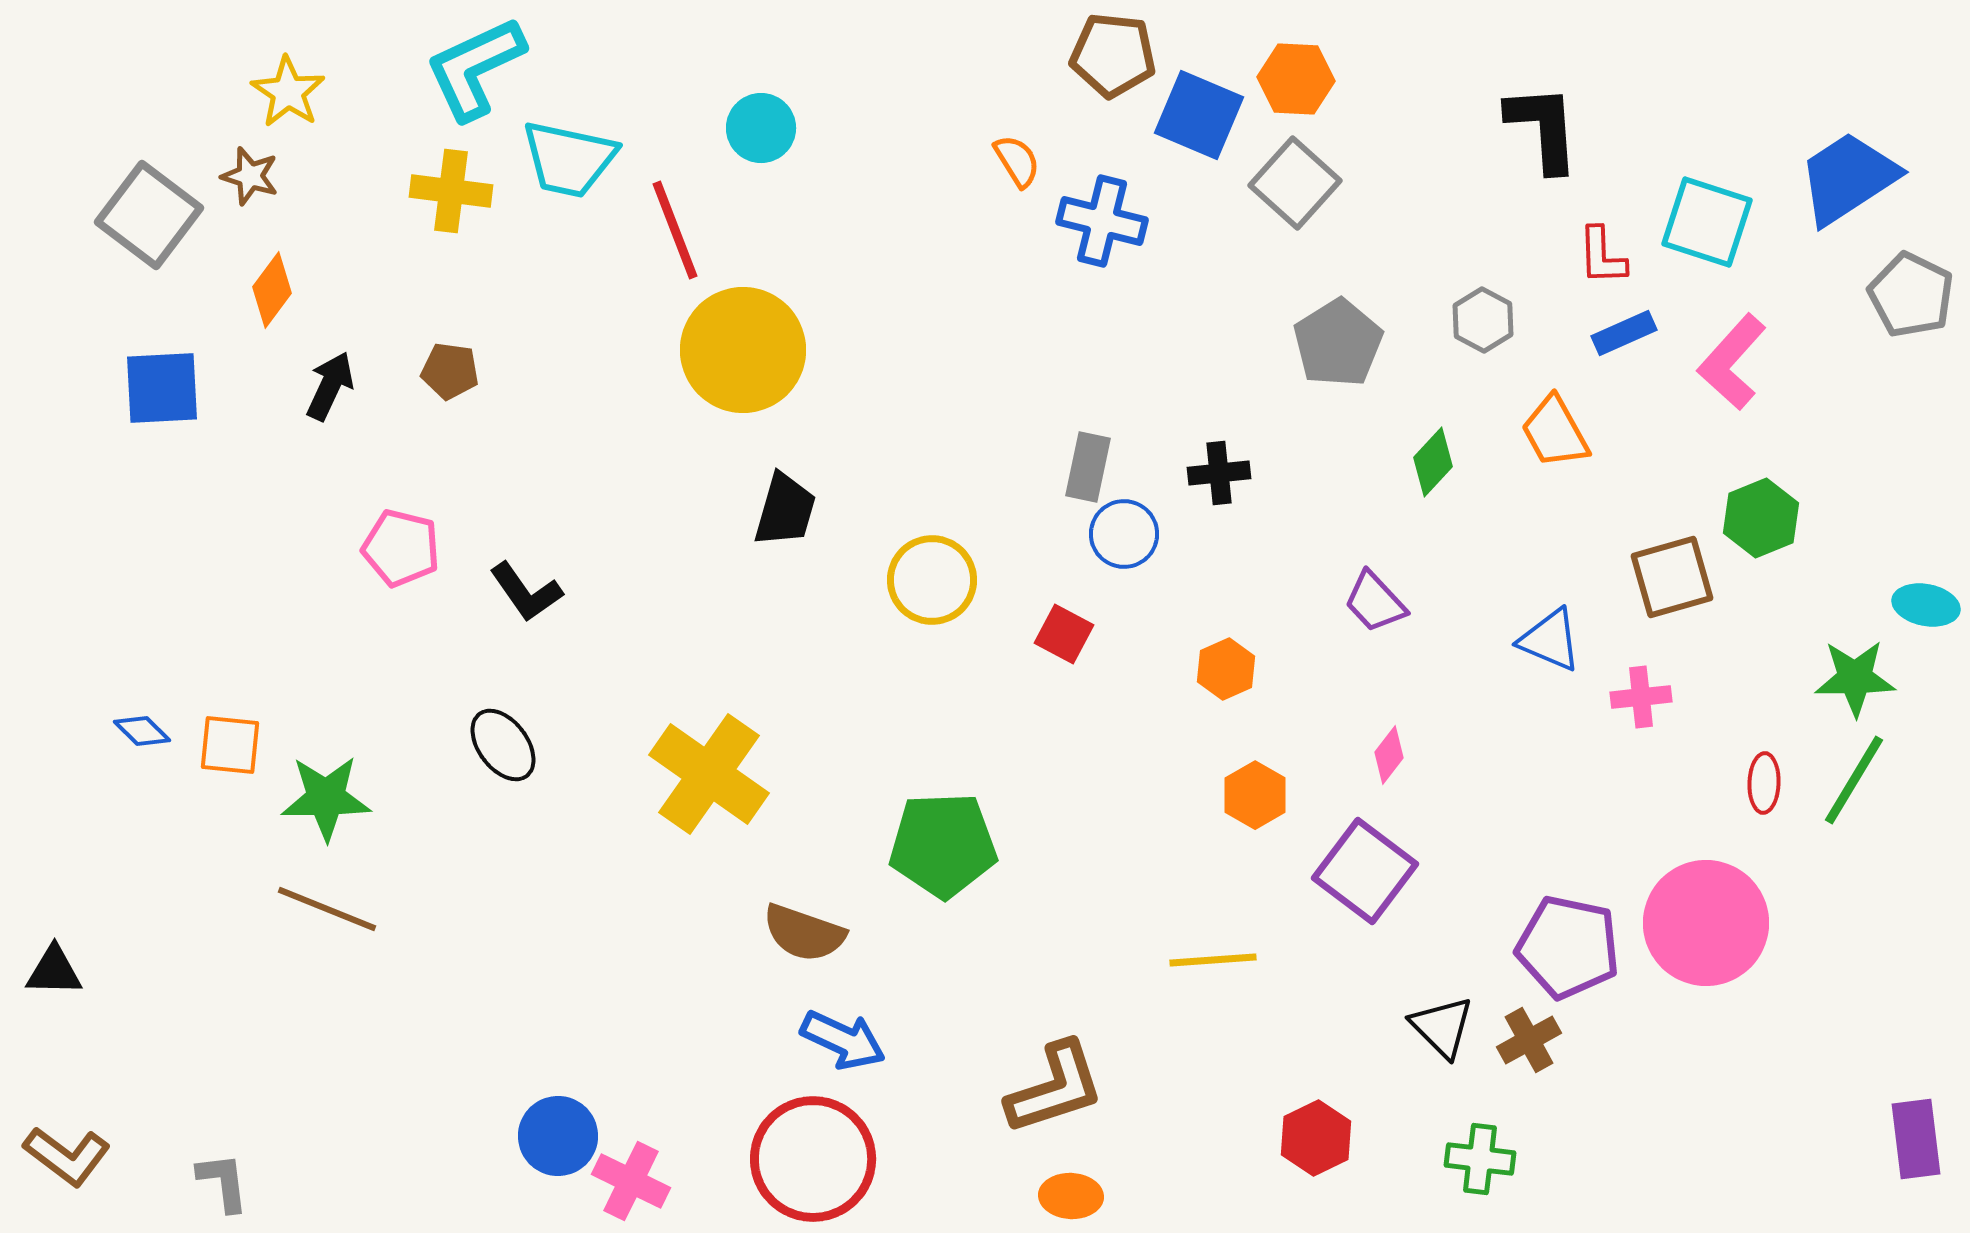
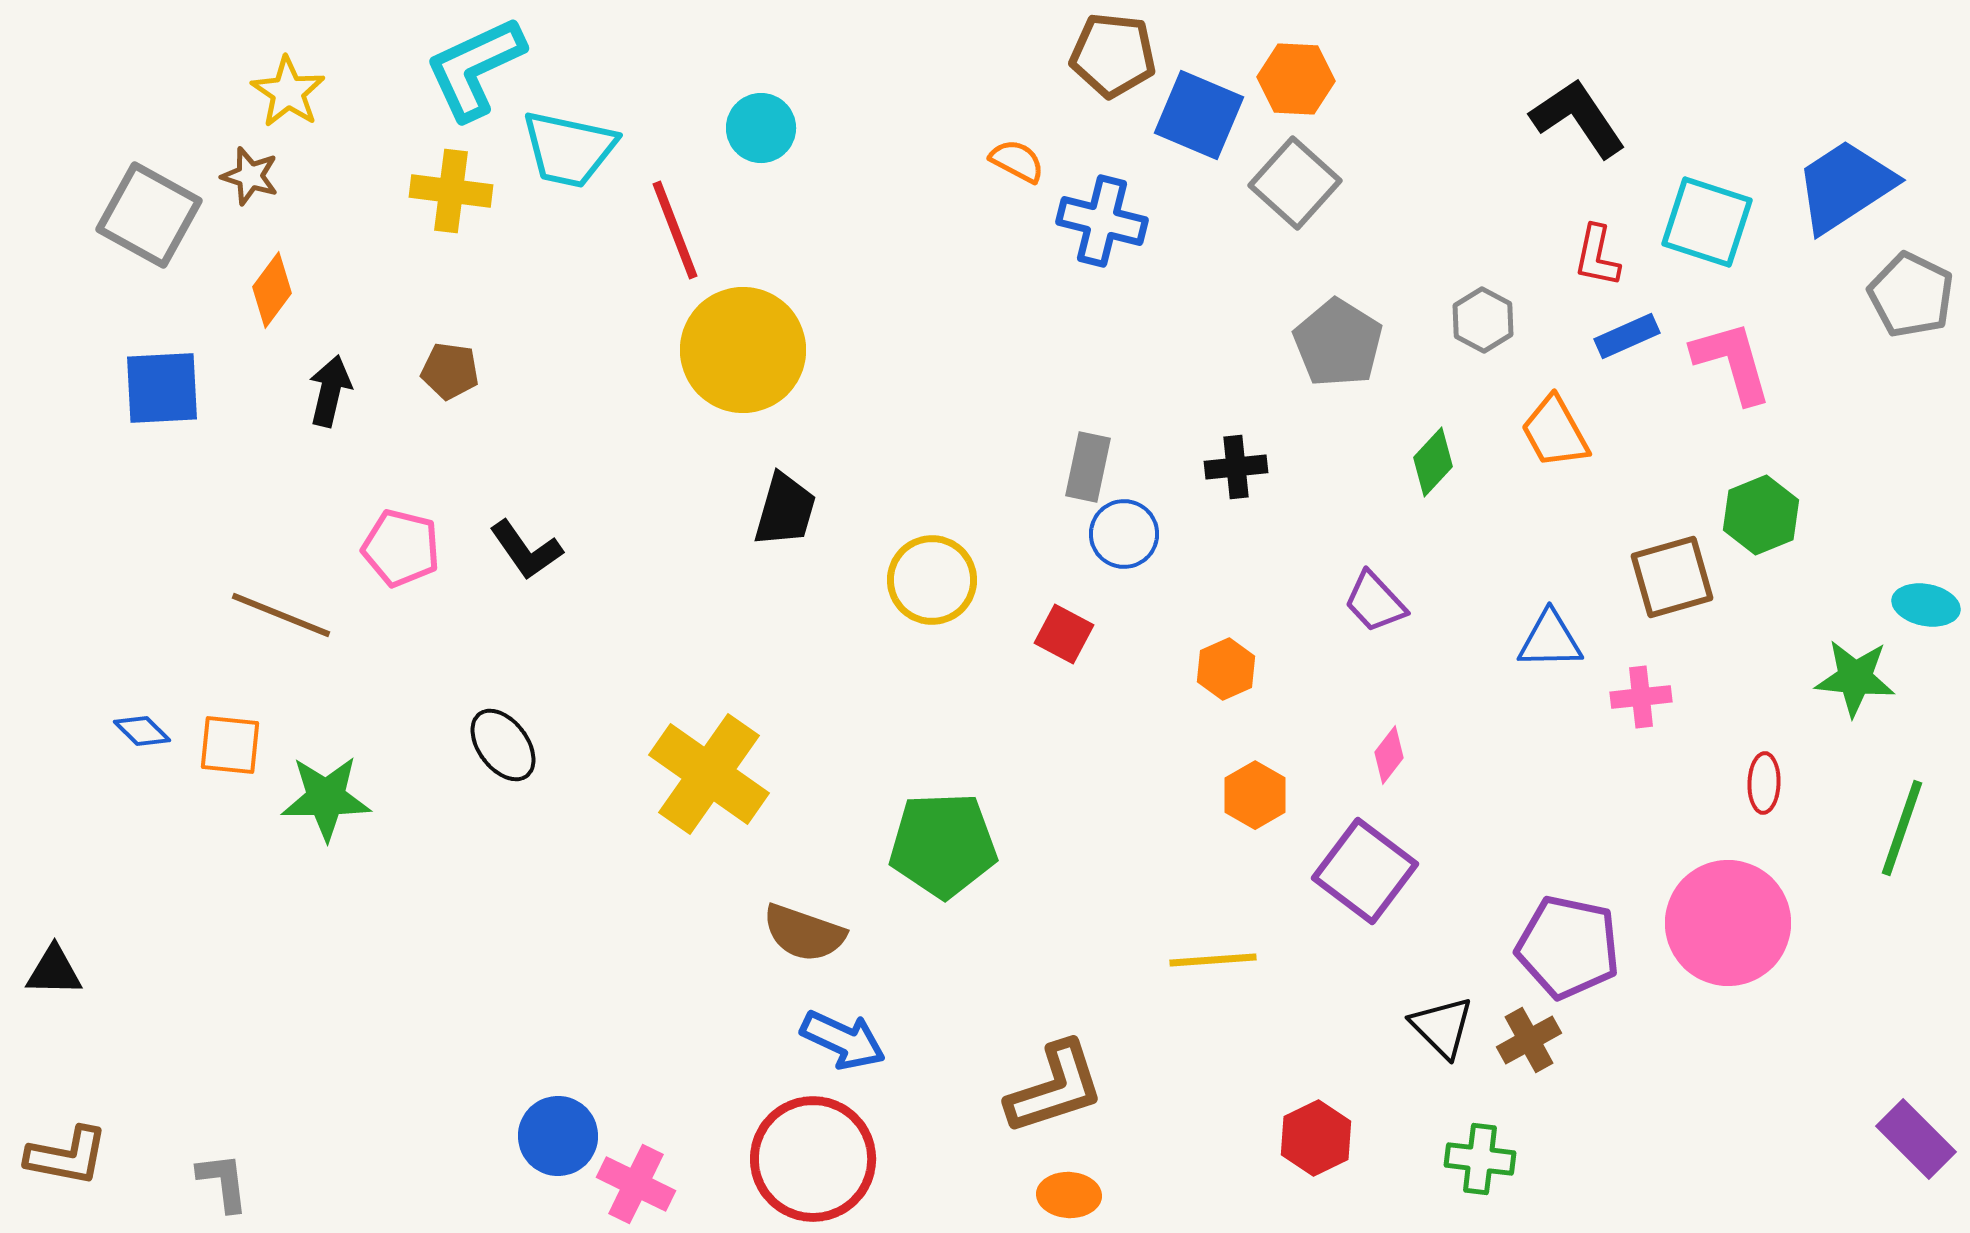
black L-shape at (1543, 128): moved 35 px right, 10 px up; rotated 30 degrees counterclockwise
cyan trapezoid at (569, 159): moved 10 px up
orange semicircle at (1017, 161): rotated 30 degrees counterclockwise
blue trapezoid at (1848, 178): moved 3 px left, 8 px down
gray square at (149, 215): rotated 8 degrees counterclockwise
red L-shape at (1602, 256): moved 5 px left; rotated 14 degrees clockwise
blue rectangle at (1624, 333): moved 3 px right, 3 px down
gray pentagon at (1338, 343): rotated 8 degrees counterclockwise
pink L-shape at (1732, 362): rotated 122 degrees clockwise
black arrow at (330, 386): moved 5 px down; rotated 12 degrees counterclockwise
black cross at (1219, 473): moved 17 px right, 6 px up
green hexagon at (1761, 518): moved 3 px up
black L-shape at (526, 592): moved 42 px up
blue triangle at (1550, 640): rotated 24 degrees counterclockwise
green star at (1855, 678): rotated 6 degrees clockwise
green line at (1854, 780): moved 48 px right, 48 px down; rotated 12 degrees counterclockwise
brown line at (327, 909): moved 46 px left, 294 px up
pink circle at (1706, 923): moved 22 px right
purple rectangle at (1916, 1139): rotated 38 degrees counterclockwise
brown L-shape at (67, 1156): rotated 26 degrees counterclockwise
pink cross at (631, 1181): moved 5 px right, 3 px down
orange ellipse at (1071, 1196): moved 2 px left, 1 px up
